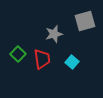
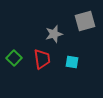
green square: moved 4 px left, 4 px down
cyan square: rotated 32 degrees counterclockwise
